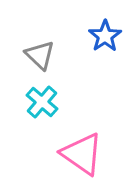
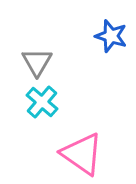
blue star: moved 6 px right; rotated 20 degrees counterclockwise
gray triangle: moved 3 px left, 7 px down; rotated 16 degrees clockwise
